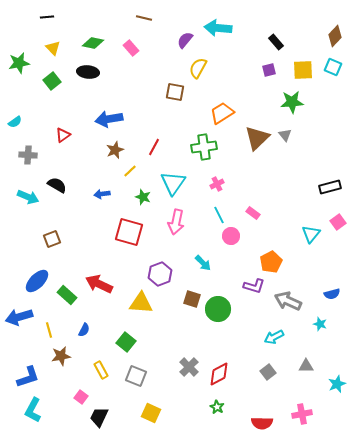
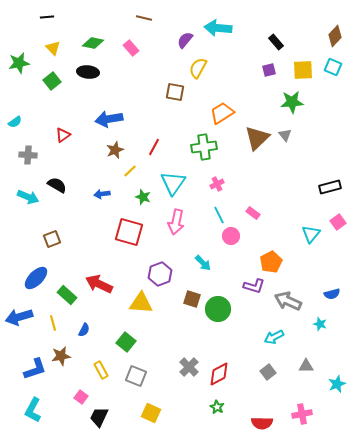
blue ellipse at (37, 281): moved 1 px left, 3 px up
yellow line at (49, 330): moved 4 px right, 7 px up
blue L-shape at (28, 377): moved 7 px right, 8 px up
